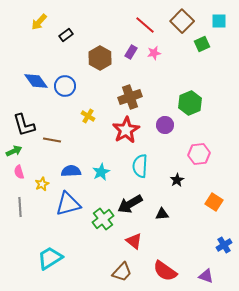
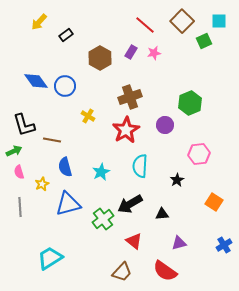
green square: moved 2 px right, 3 px up
blue semicircle: moved 6 px left, 4 px up; rotated 102 degrees counterclockwise
purple triangle: moved 27 px left, 33 px up; rotated 35 degrees counterclockwise
